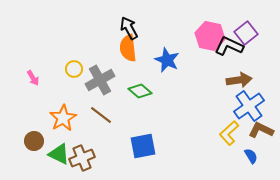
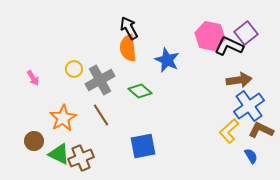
brown line: rotated 20 degrees clockwise
yellow L-shape: moved 2 px up
brown cross: moved 1 px left
